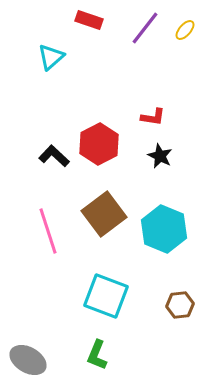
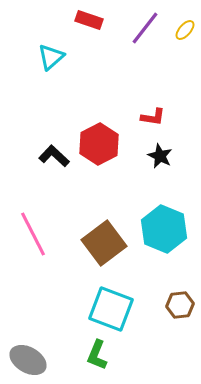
brown square: moved 29 px down
pink line: moved 15 px left, 3 px down; rotated 9 degrees counterclockwise
cyan square: moved 5 px right, 13 px down
